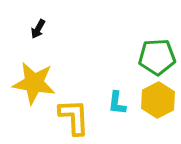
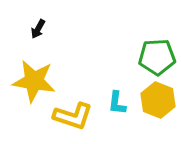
yellow star: moved 2 px up
yellow hexagon: rotated 12 degrees counterclockwise
yellow L-shape: moved 1 px left, 1 px up; rotated 111 degrees clockwise
